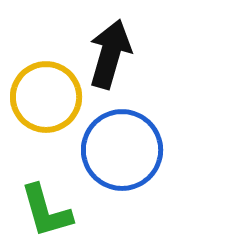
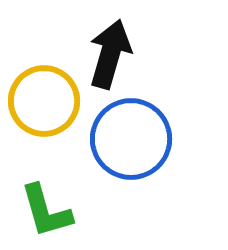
yellow circle: moved 2 px left, 4 px down
blue circle: moved 9 px right, 11 px up
